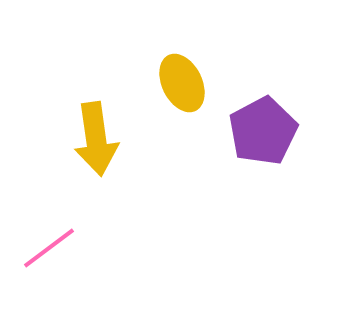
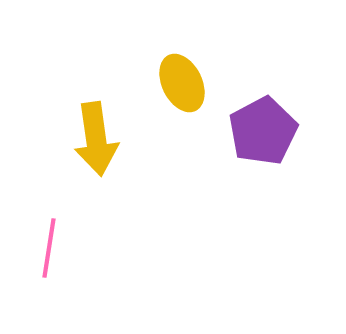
pink line: rotated 44 degrees counterclockwise
